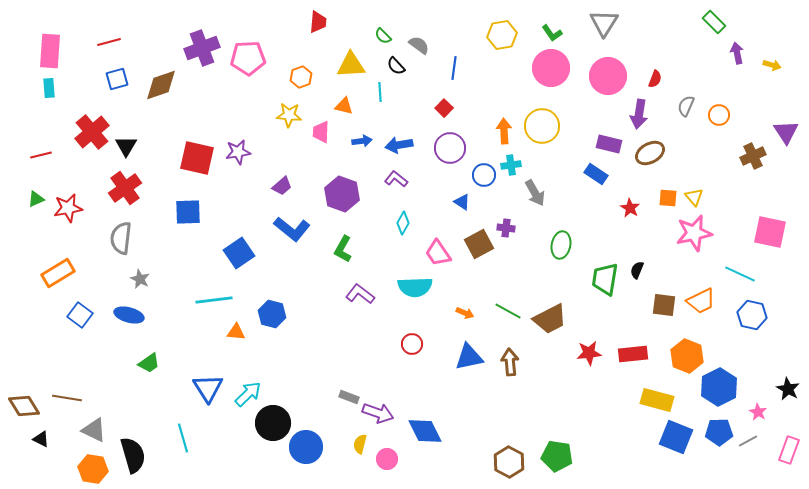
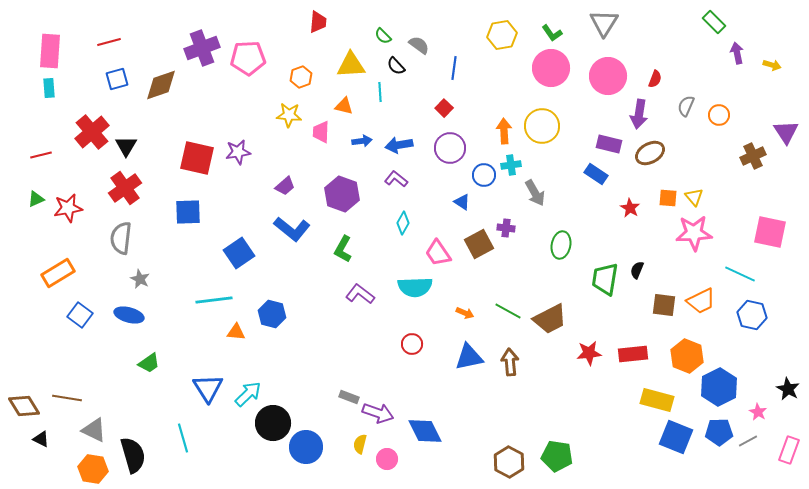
purple trapezoid at (282, 186): moved 3 px right
pink star at (694, 233): rotated 9 degrees clockwise
